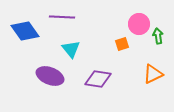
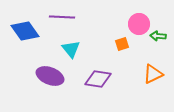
green arrow: rotated 77 degrees counterclockwise
